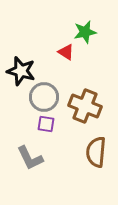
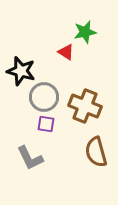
brown semicircle: rotated 20 degrees counterclockwise
